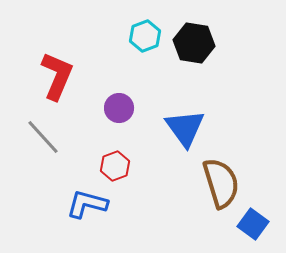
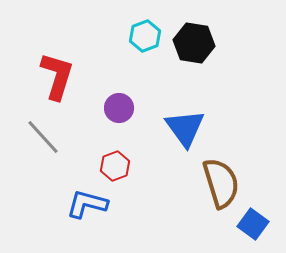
red L-shape: rotated 6 degrees counterclockwise
